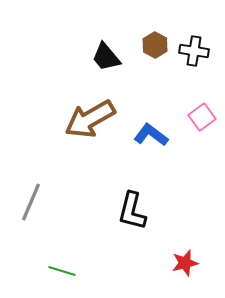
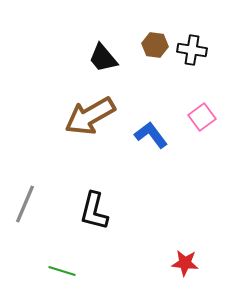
brown hexagon: rotated 20 degrees counterclockwise
black cross: moved 2 px left, 1 px up
black trapezoid: moved 3 px left, 1 px down
brown arrow: moved 3 px up
blue L-shape: rotated 16 degrees clockwise
gray line: moved 6 px left, 2 px down
black L-shape: moved 38 px left
red star: rotated 20 degrees clockwise
